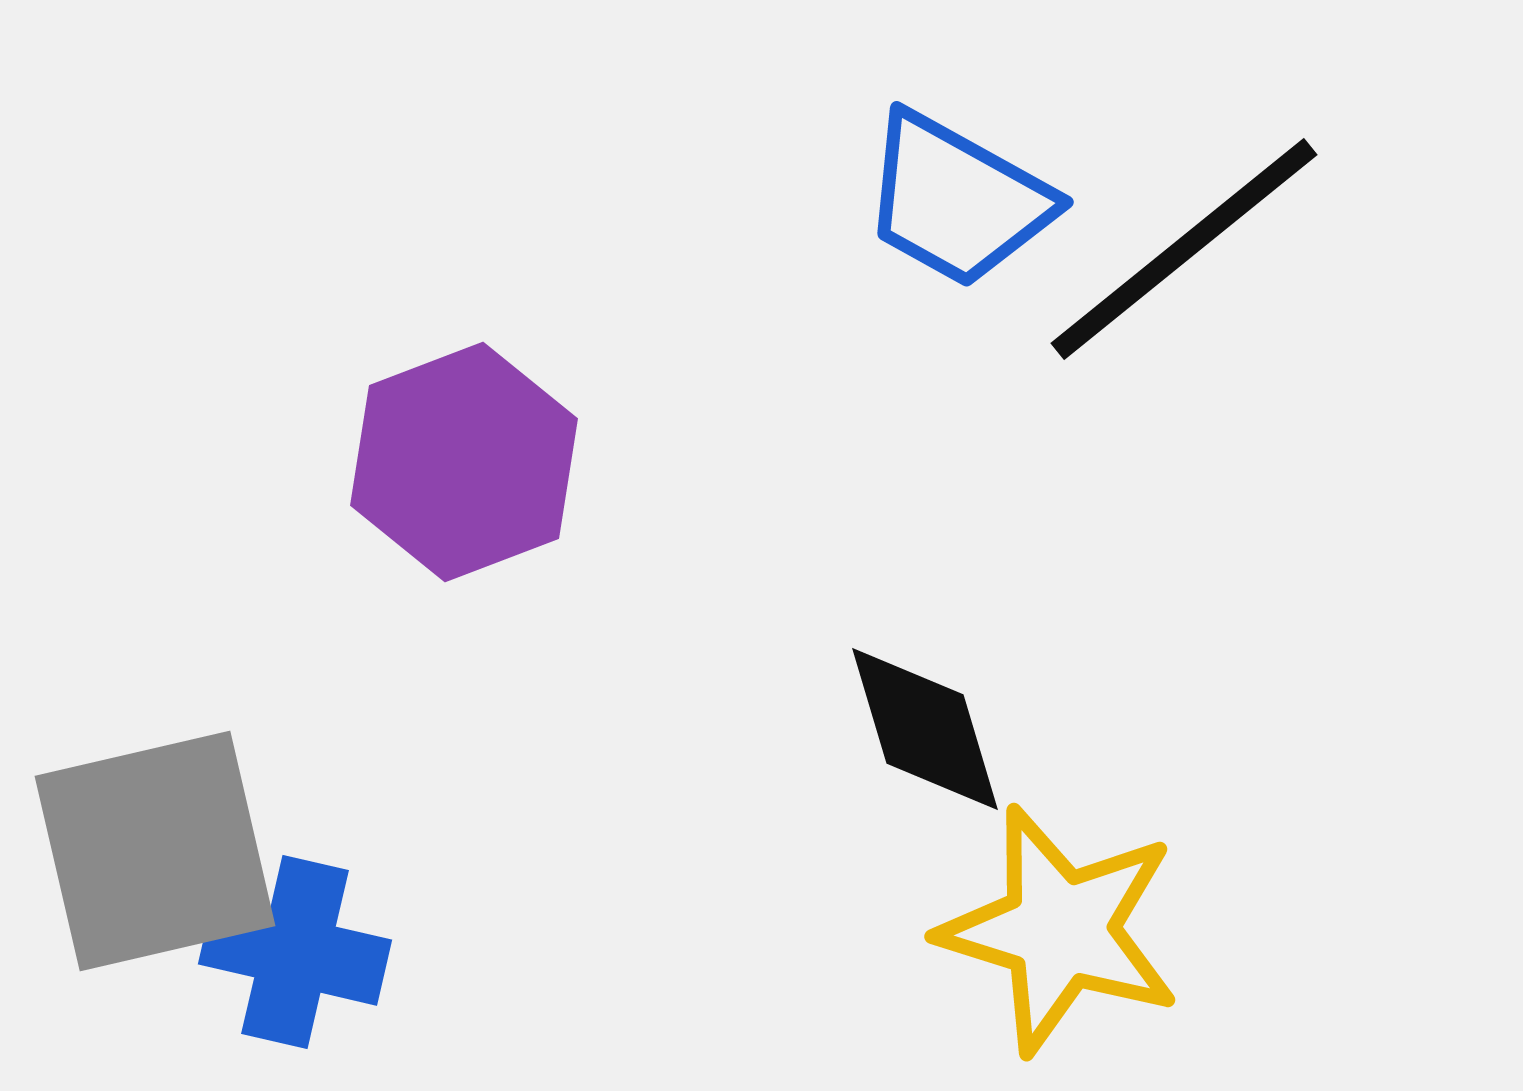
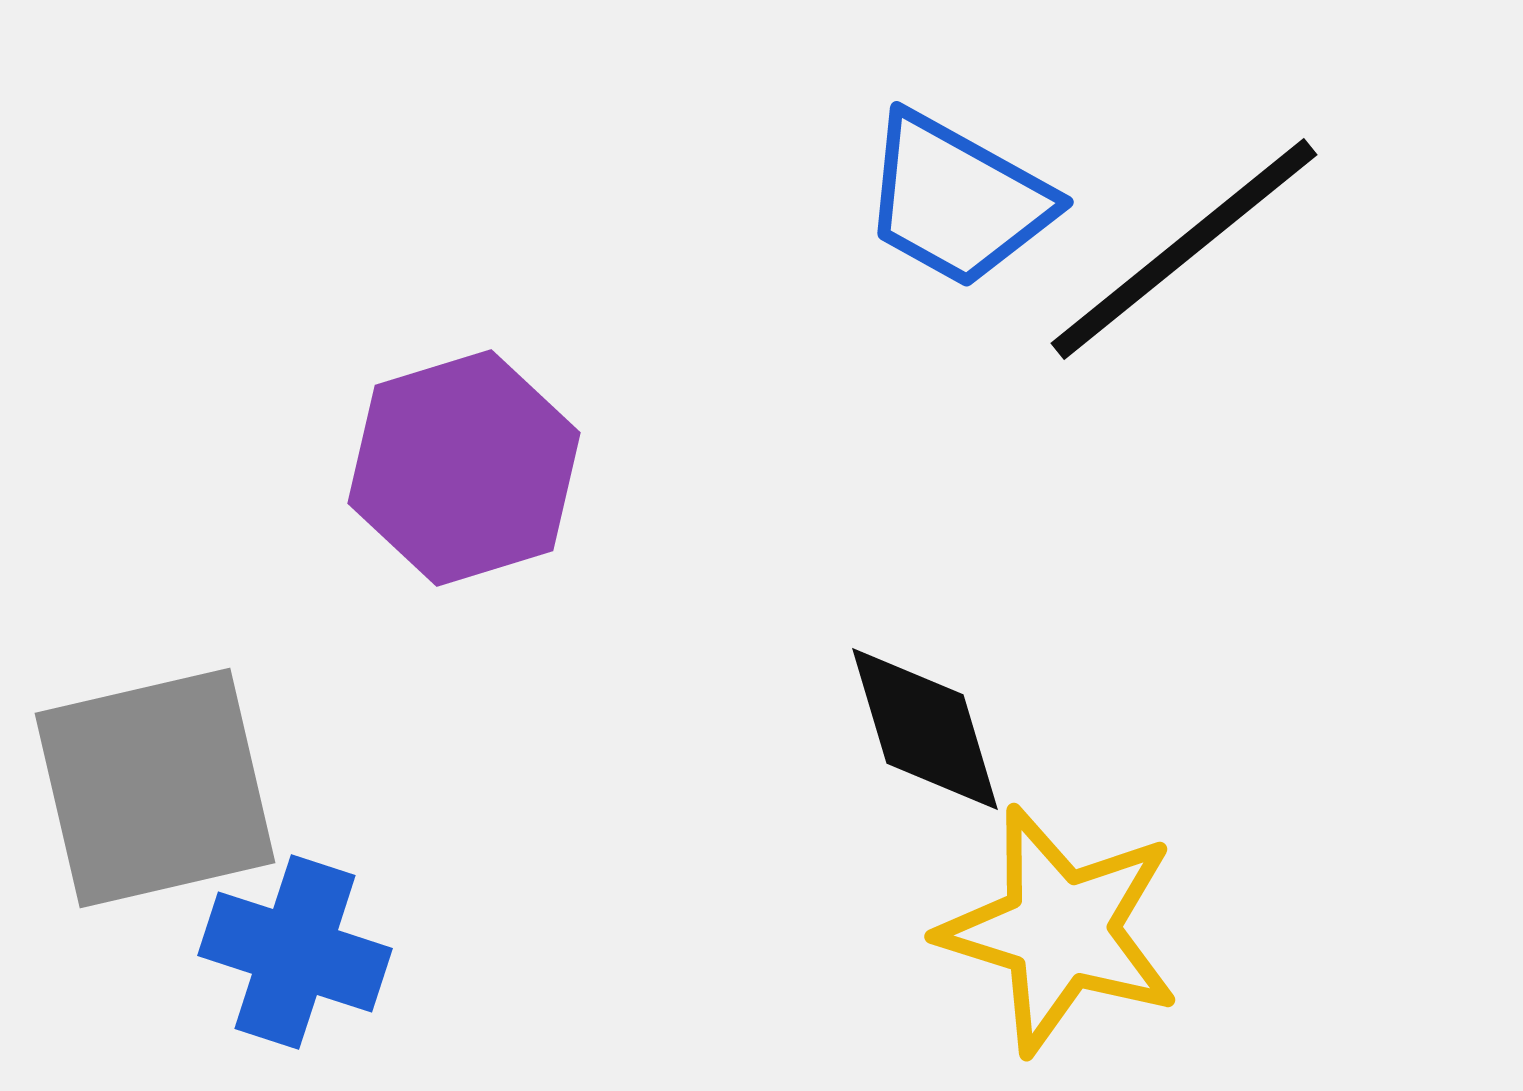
purple hexagon: moved 6 px down; rotated 4 degrees clockwise
gray square: moved 63 px up
blue cross: rotated 5 degrees clockwise
